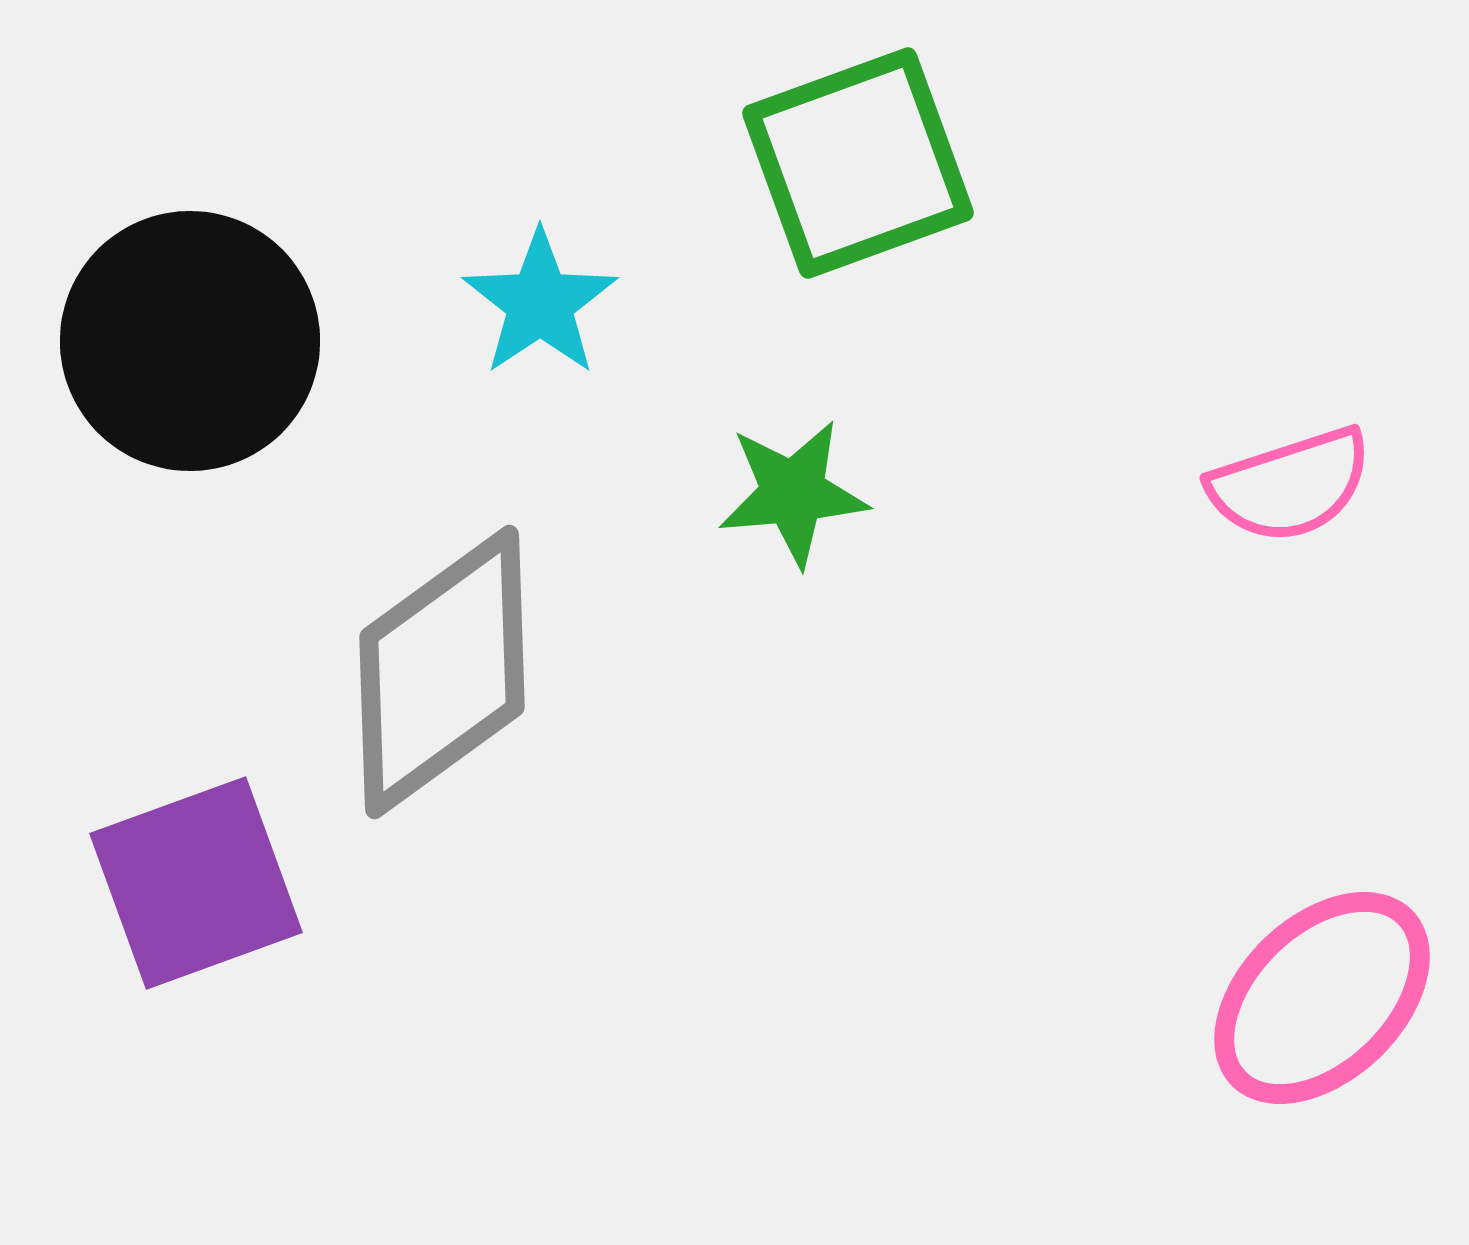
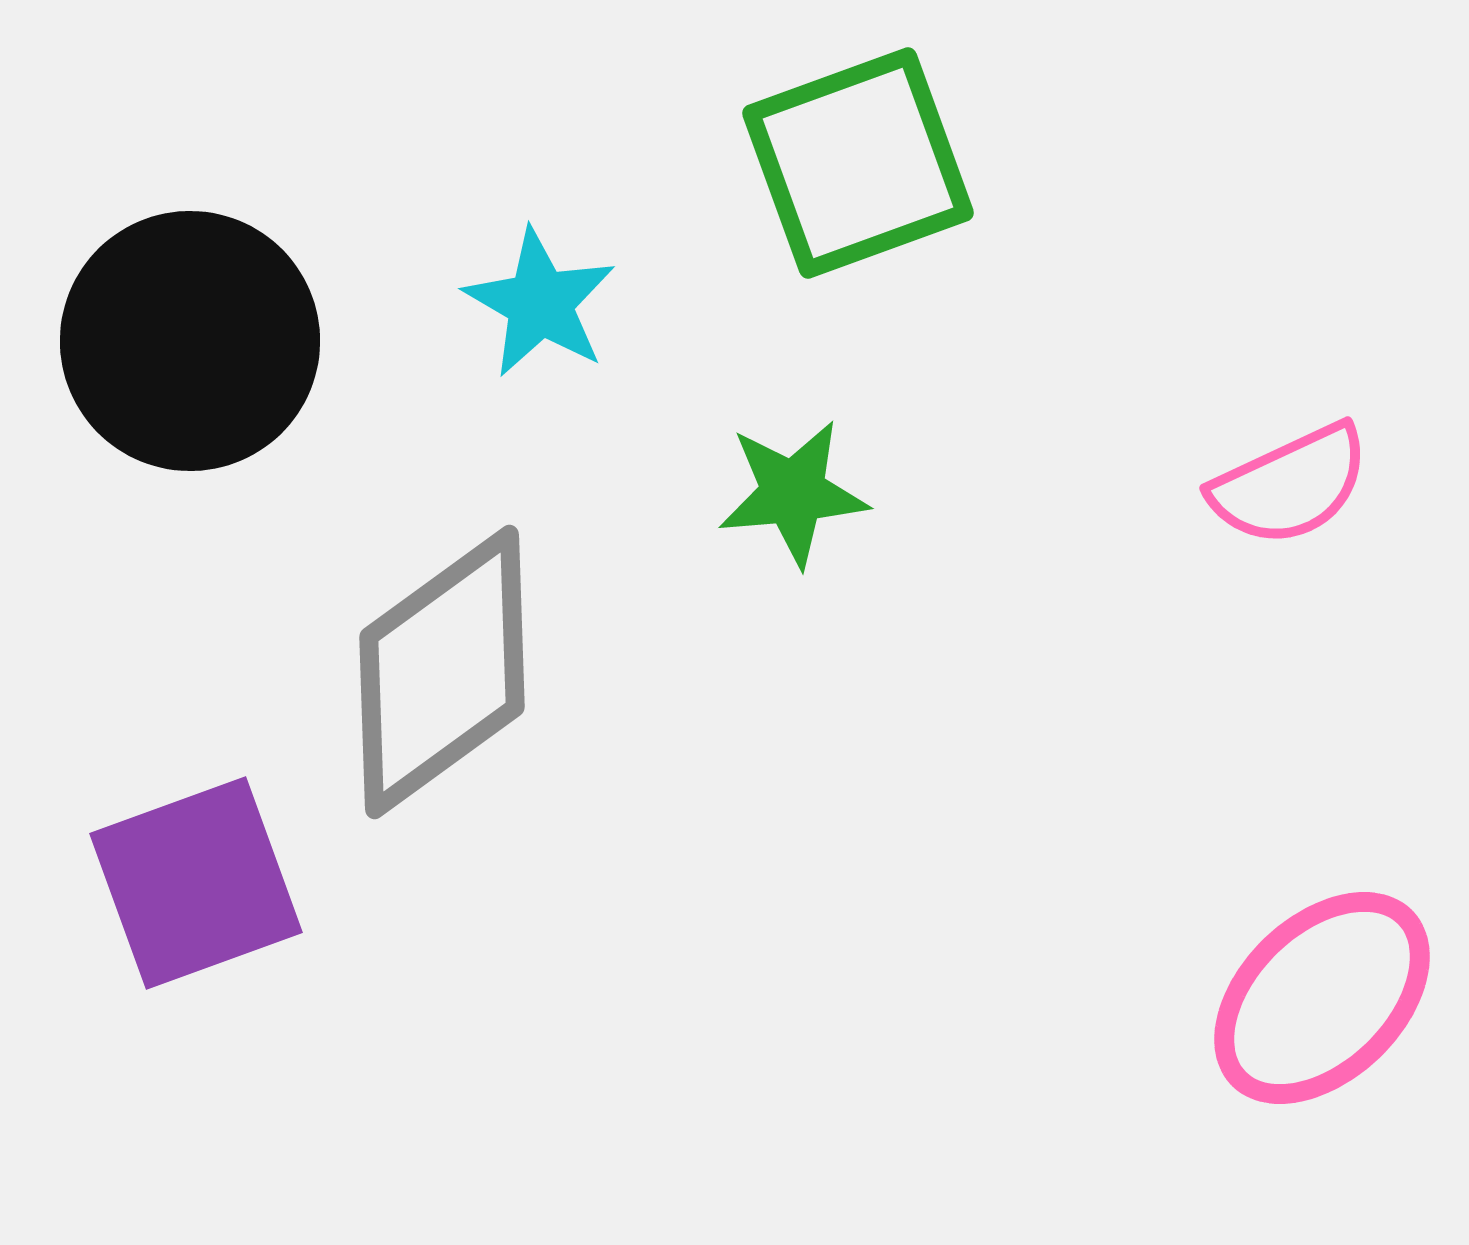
cyan star: rotated 8 degrees counterclockwise
pink semicircle: rotated 7 degrees counterclockwise
